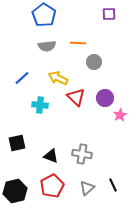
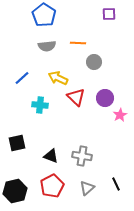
gray cross: moved 2 px down
black line: moved 3 px right, 1 px up
